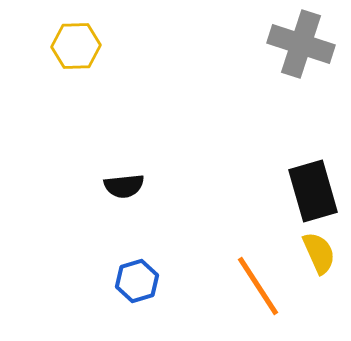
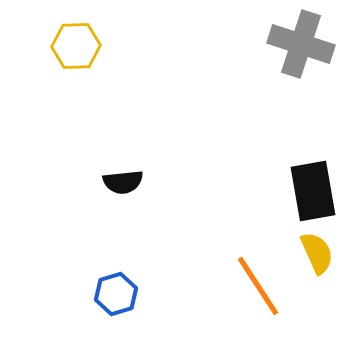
black semicircle: moved 1 px left, 4 px up
black rectangle: rotated 6 degrees clockwise
yellow semicircle: moved 2 px left
blue hexagon: moved 21 px left, 13 px down
